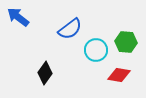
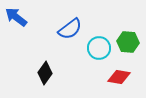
blue arrow: moved 2 px left
green hexagon: moved 2 px right
cyan circle: moved 3 px right, 2 px up
red diamond: moved 2 px down
